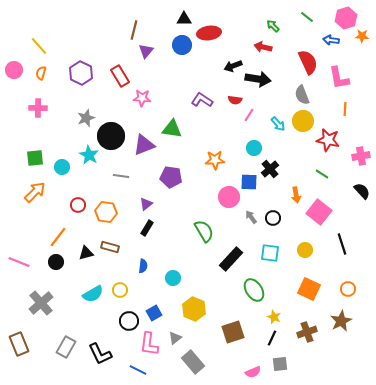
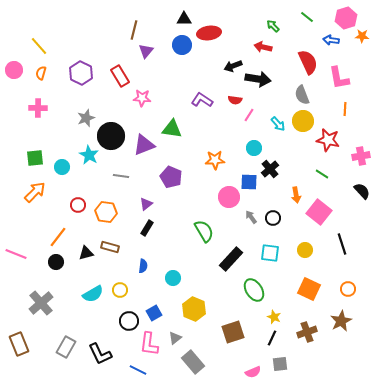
purple pentagon at (171, 177): rotated 15 degrees clockwise
pink line at (19, 262): moved 3 px left, 8 px up
